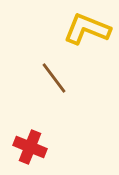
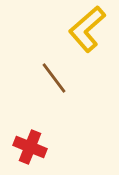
yellow L-shape: rotated 63 degrees counterclockwise
